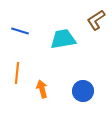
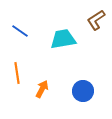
blue line: rotated 18 degrees clockwise
orange line: rotated 15 degrees counterclockwise
orange arrow: rotated 42 degrees clockwise
